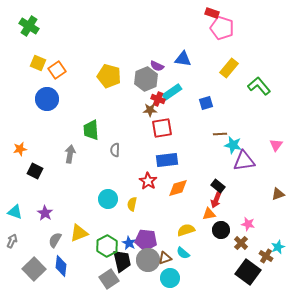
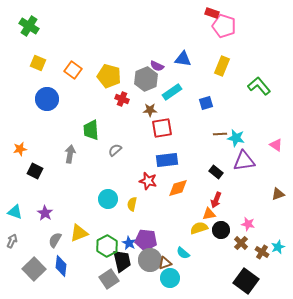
pink pentagon at (222, 28): moved 2 px right, 2 px up
yellow rectangle at (229, 68): moved 7 px left, 2 px up; rotated 18 degrees counterclockwise
orange square at (57, 70): moved 16 px right; rotated 18 degrees counterclockwise
red cross at (158, 99): moved 36 px left
cyan star at (233, 145): moved 3 px right, 7 px up
pink triangle at (276, 145): rotated 32 degrees counterclockwise
gray semicircle at (115, 150): rotated 48 degrees clockwise
red star at (148, 181): rotated 18 degrees counterclockwise
black rectangle at (218, 186): moved 2 px left, 14 px up
yellow semicircle at (186, 230): moved 13 px right, 2 px up
brown cross at (266, 256): moved 4 px left, 4 px up
brown triangle at (165, 258): moved 5 px down
gray circle at (148, 260): moved 2 px right
black square at (248, 272): moved 2 px left, 9 px down
